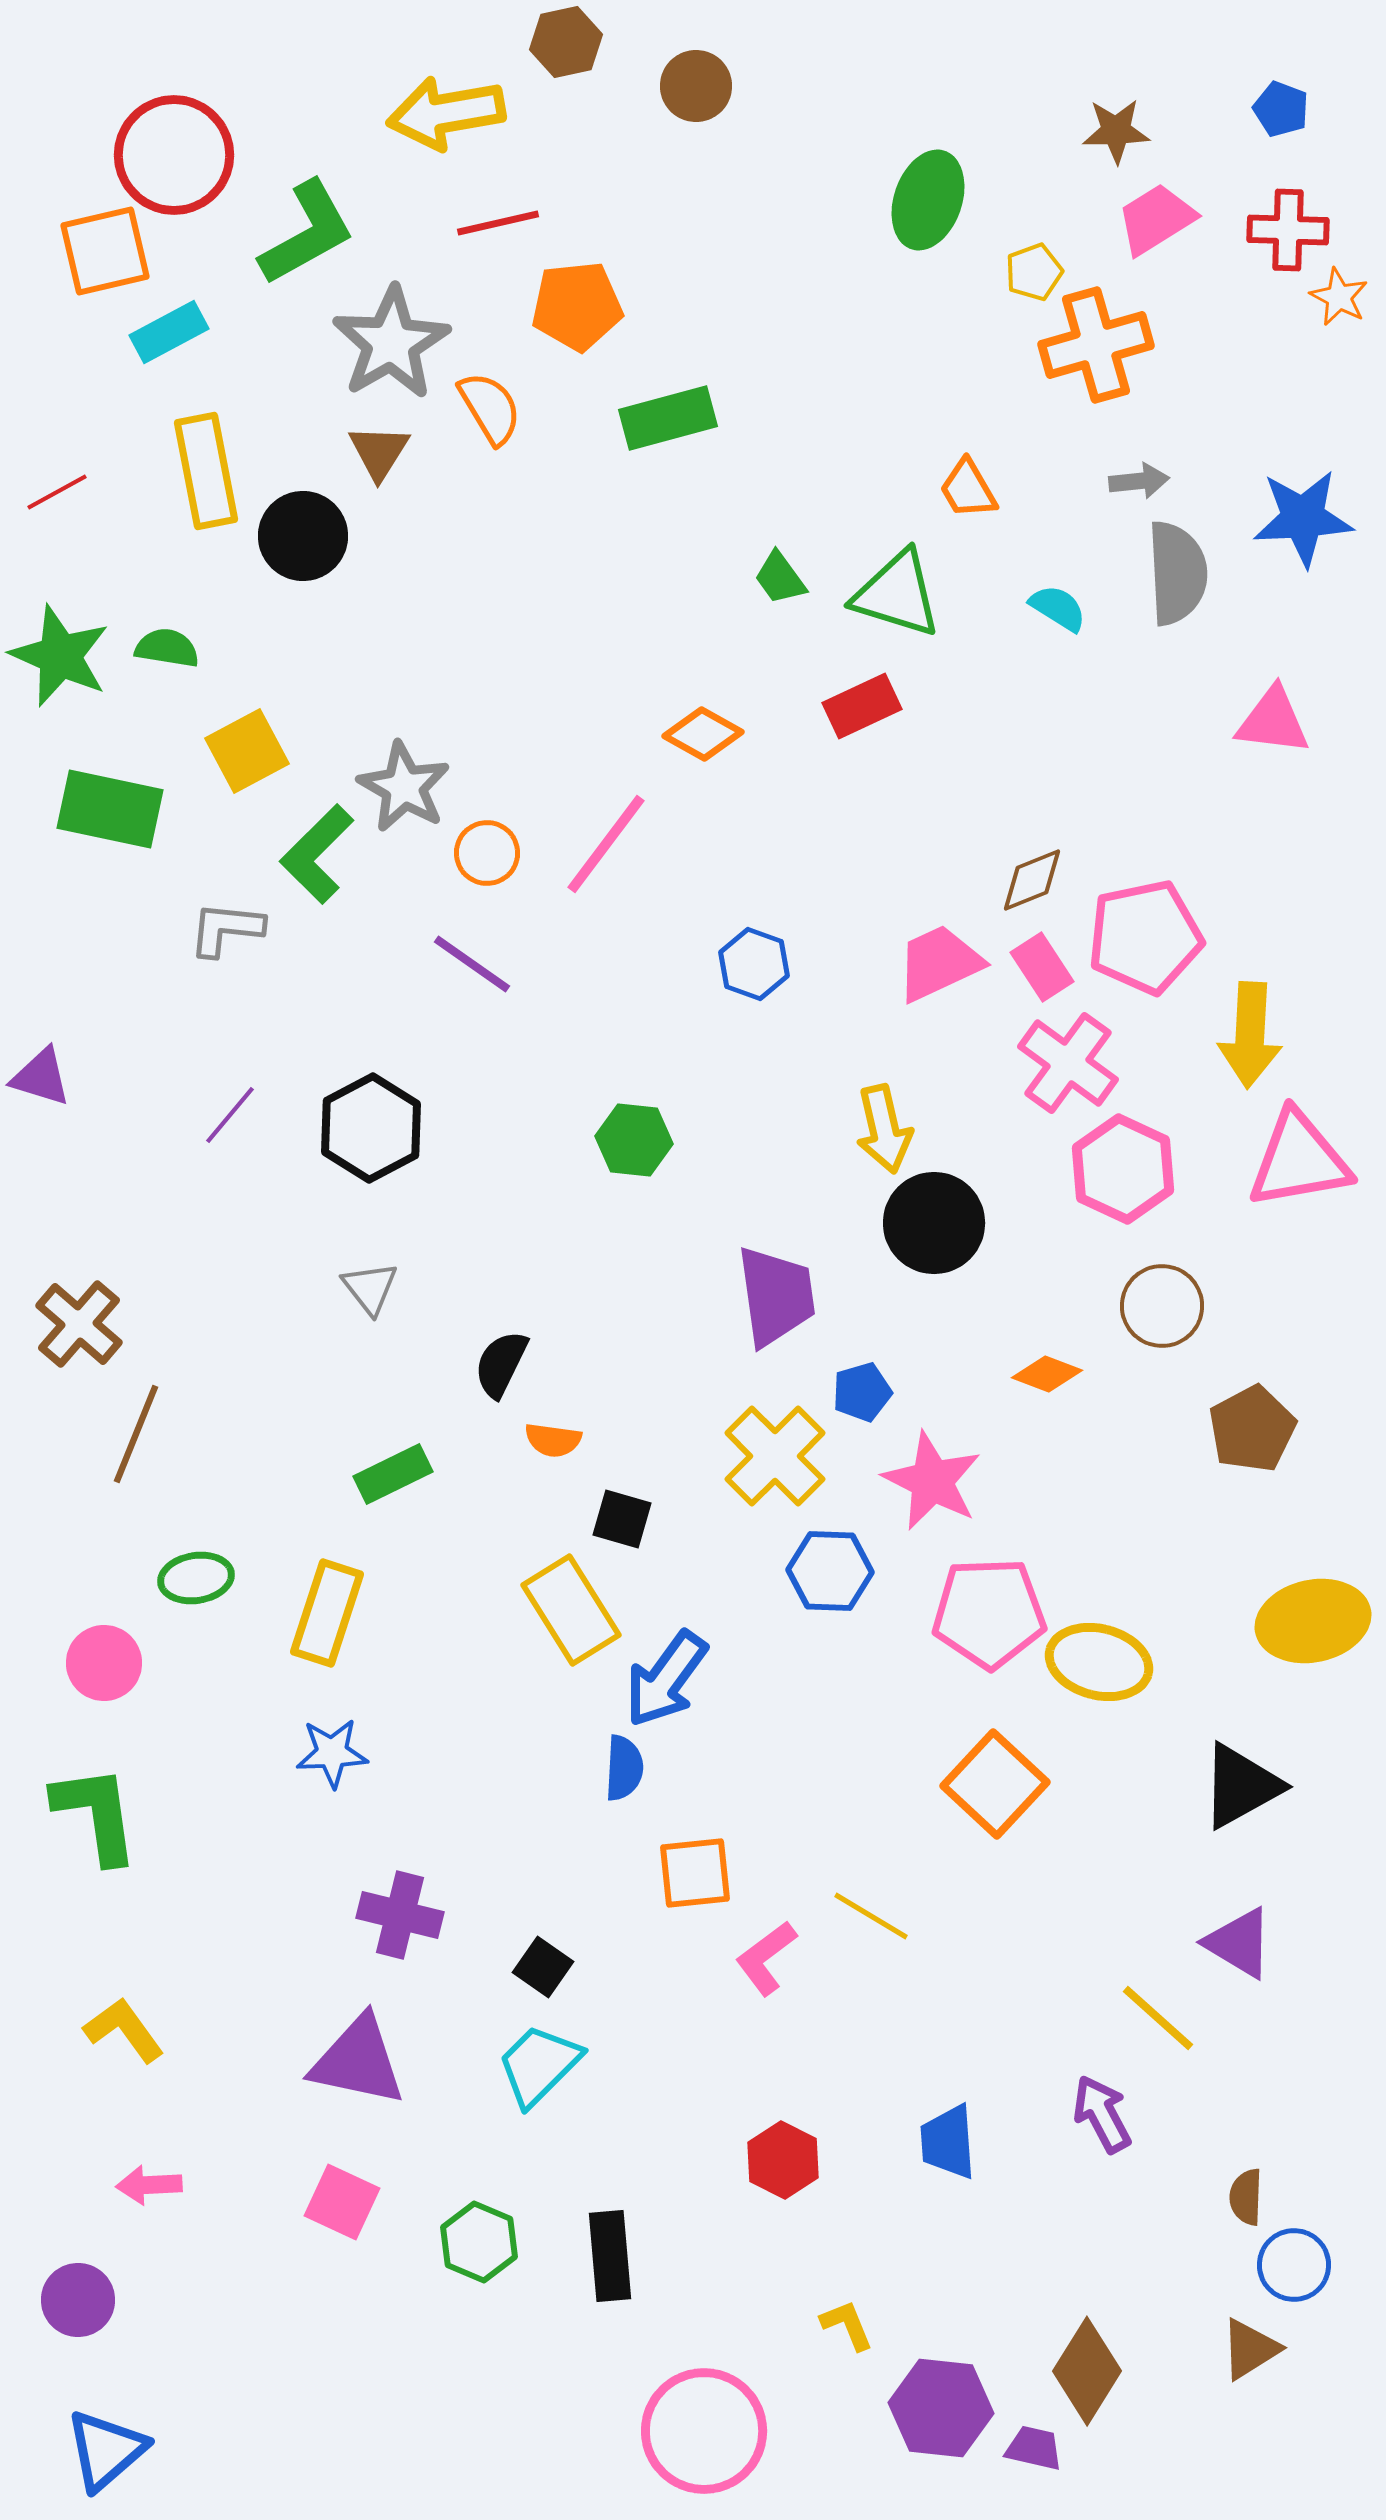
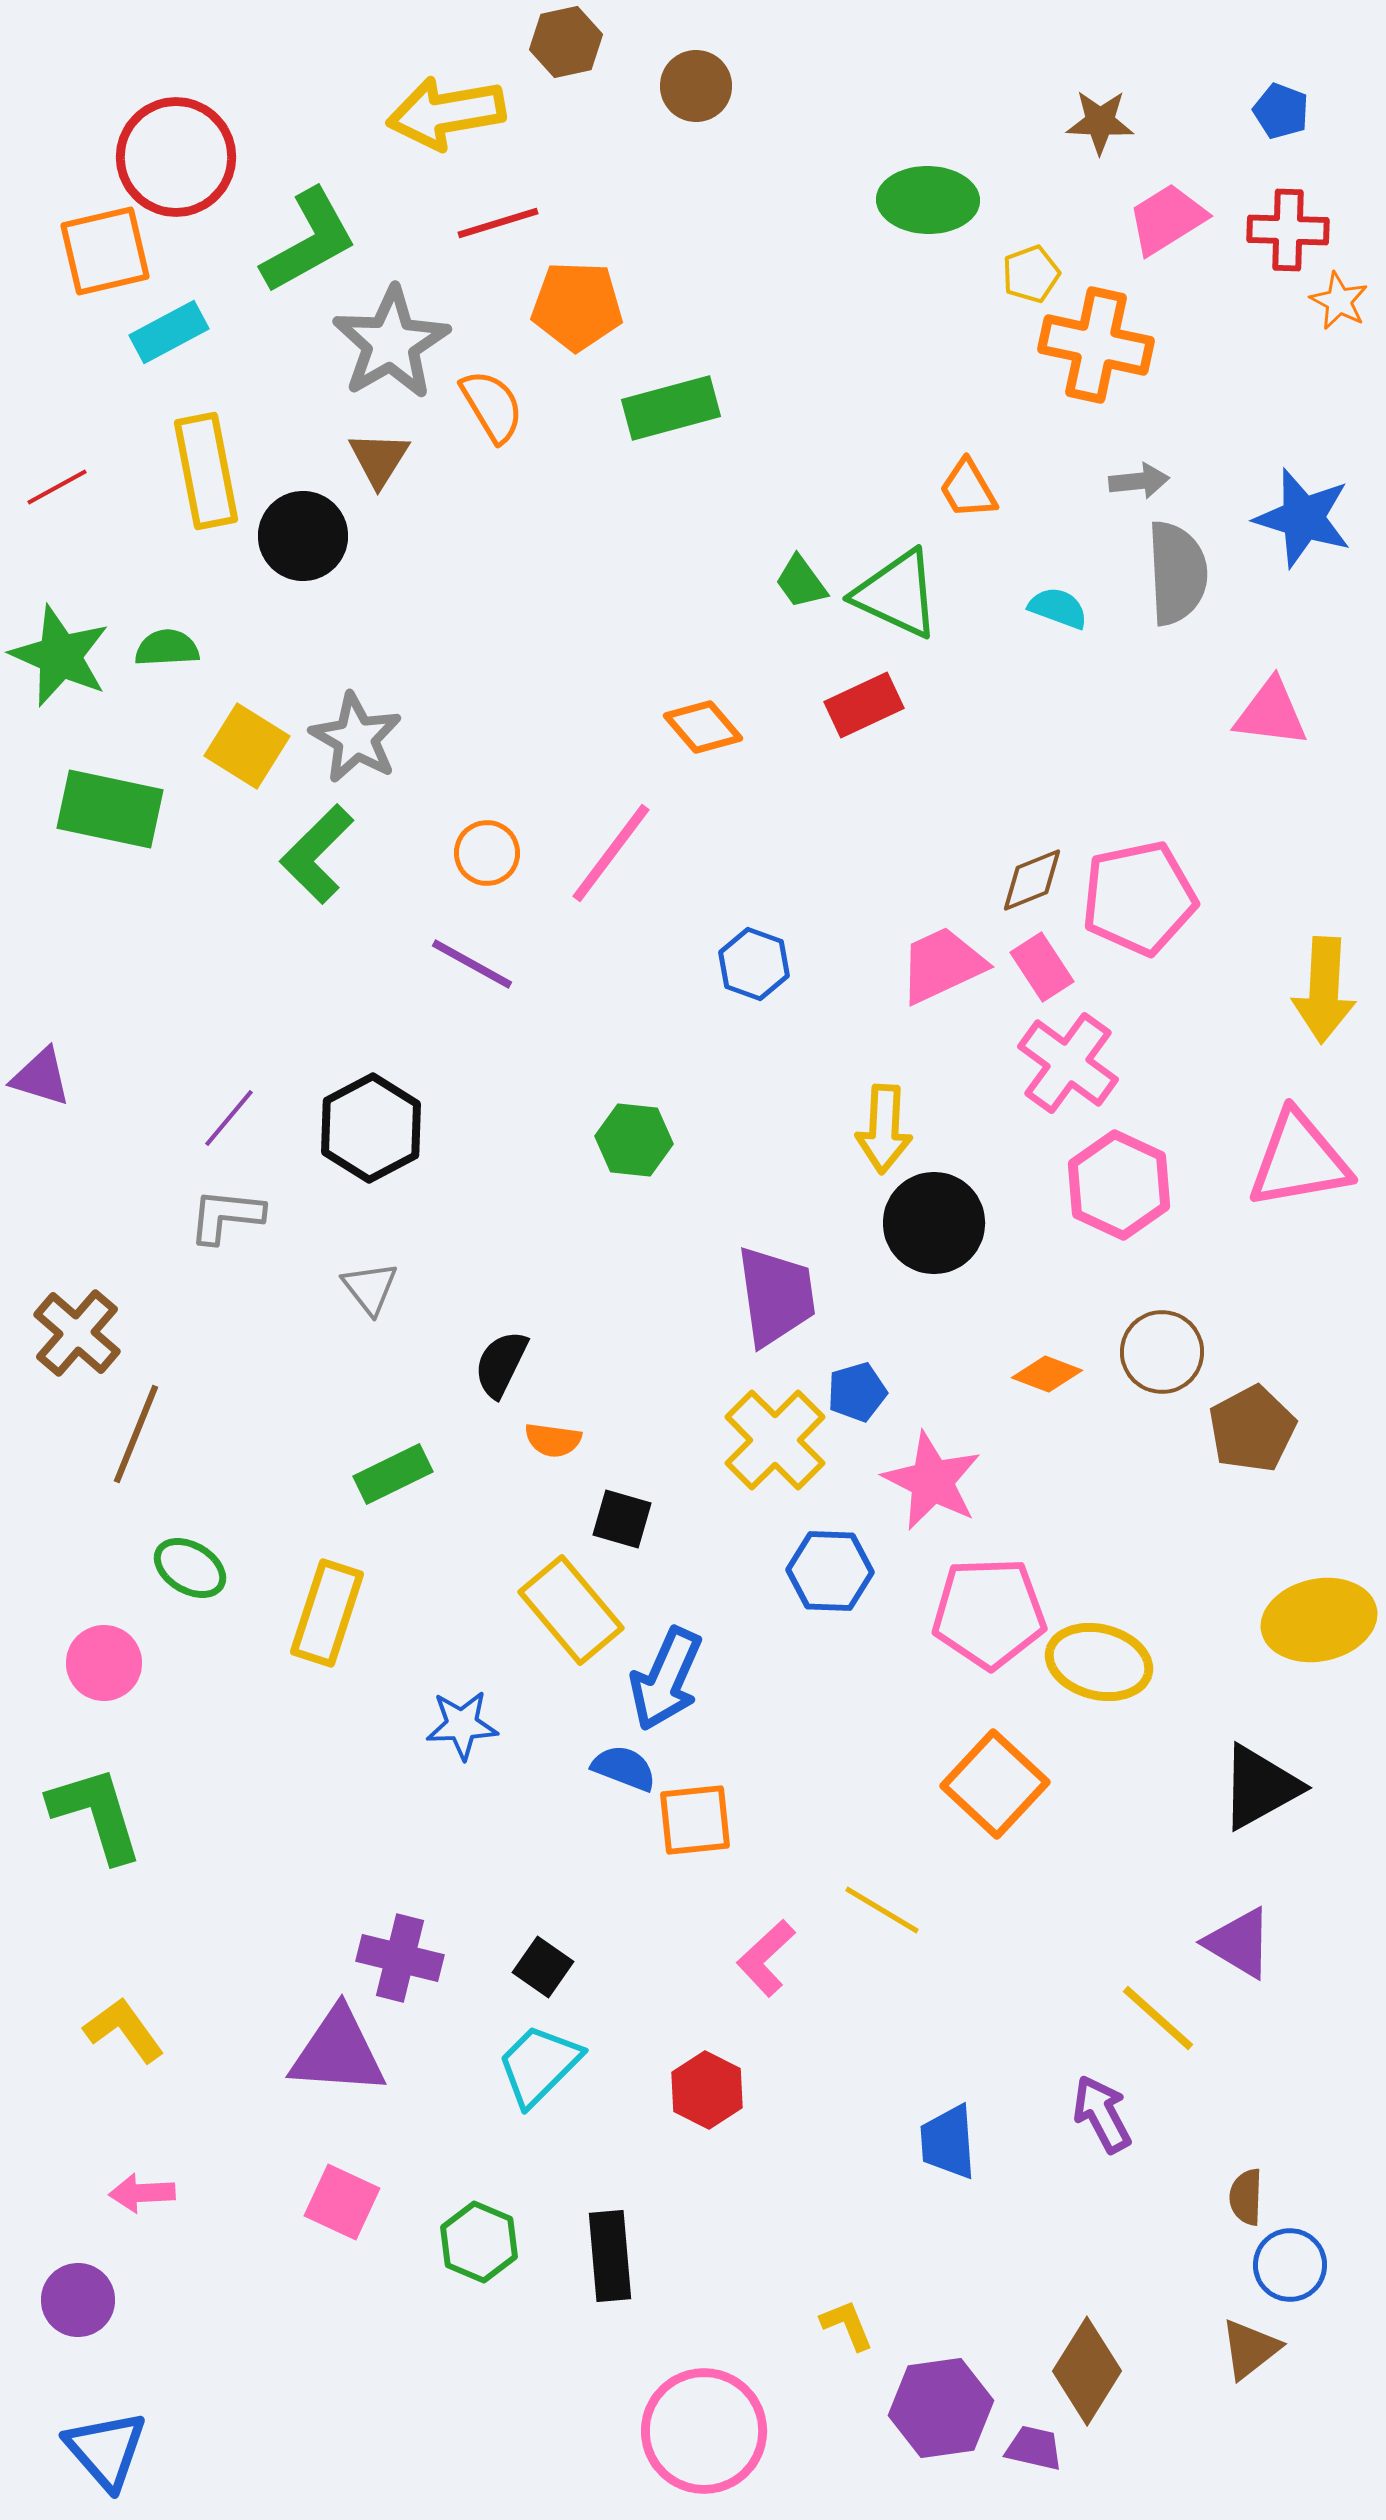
blue pentagon at (1281, 109): moved 2 px down
brown star at (1116, 131): moved 16 px left, 9 px up; rotated 4 degrees clockwise
red circle at (174, 155): moved 2 px right, 2 px down
green ellipse at (928, 200): rotated 72 degrees clockwise
pink trapezoid at (1156, 219): moved 11 px right
red line at (498, 223): rotated 4 degrees counterclockwise
green L-shape at (307, 233): moved 2 px right, 8 px down
yellow pentagon at (1034, 272): moved 3 px left, 2 px down
orange star at (1339, 297): moved 4 px down
orange pentagon at (577, 306): rotated 8 degrees clockwise
orange cross at (1096, 345): rotated 28 degrees clockwise
orange semicircle at (490, 408): moved 2 px right, 2 px up
green rectangle at (668, 418): moved 3 px right, 10 px up
brown triangle at (379, 452): moved 7 px down
red line at (57, 492): moved 5 px up
blue star at (1303, 518): rotated 20 degrees clockwise
green trapezoid at (780, 578): moved 21 px right, 4 px down
green triangle at (897, 594): rotated 8 degrees clockwise
cyan semicircle at (1058, 608): rotated 12 degrees counterclockwise
green semicircle at (167, 648): rotated 12 degrees counterclockwise
red rectangle at (862, 706): moved 2 px right, 1 px up
pink triangle at (1273, 721): moved 2 px left, 8 px up
orange diamond at (703, 734): moved 7 px up; rotated 20 degrees clockwise
yellow square at (247, 751): moved 5 px up; rotated 30 degrees counterclockwise
gray star at (404, 787): moved 48 px left, 49 px up
pink line at (606, 844): moved 5 px right, 9 px down
gray L-shape at (226, 929): moved 287 px down
pink pentagon at (1145, 937): moved 6 px left, 39 px up
pink trapezoid at (939, 963): moved 3 px right, 2 px down
purple line at (472, 964): rotated 6 degrees counterclockwise
yellow arrow at (1250, 1035): moved 74 px right, 45 px up
purple line at (230, 1115): moved 1 px left, 3 px down
yellow arrow at (884, 1129): rotated 16 degrees clockwise
pink hexagon at (1123, 1169): moved 4 px left, 16 px down
brown circle at (1162, 1306): moved 46 px down
brown cross at (79, 1324): moved 2 px left, 9 px down
blue pentagon at (862, 1392): moved 5 px left
yellow cross at (775, 1456): moved 16 px up
green ellipse at (196, 1578): moved 6 px left, 10 px up; rotated 40 degrees clockwise
yellow rectangle at (571, 1610): rotated 8 degrees counterclockwise
yellow ellipse at (1313, 1621): moved 6 px right, 1 px up
blue arrow at (666, 1679): rotated 12 degrees counterclockwise
blue star at (332, 1753): moved 130 px right, 28 px up
blue semicircle at (624, 1768): rotated 72 degrees counterclockwise
black triangle at (1241, 1786): moved 19 px right, 1 px down
green L-shape at (96, 1814): rotated 9 degrees counterclockwise
orange square at (695, 1873): moved 53 px up
purple cross at (400, 1915): moved 43 px down
yellow line at (871, 1916): moved 11 px right, 6 px up
pink L-shape at (766, 1958): rotated 6 degrees counterclockwise
purple triangle at (358, 2061): moved 20 px left, 9 px up; rotated 8 degrees counterclockwise
red hexagon at (783, 2160): moved 76 px left, 70 px up
pink arrow at (149, 2185): moved 7 px left, 8 px down
blue circle at (1294, 2265): moved 4 px left
brown triangle at (1250, 2349): rotated 6 degrees counterclockwise
purple hexagon at (941, 2408): rotated 14 degrees counterclockwise
blue triangle at (106, 2450): rotated 30 degrees counterclockwise
